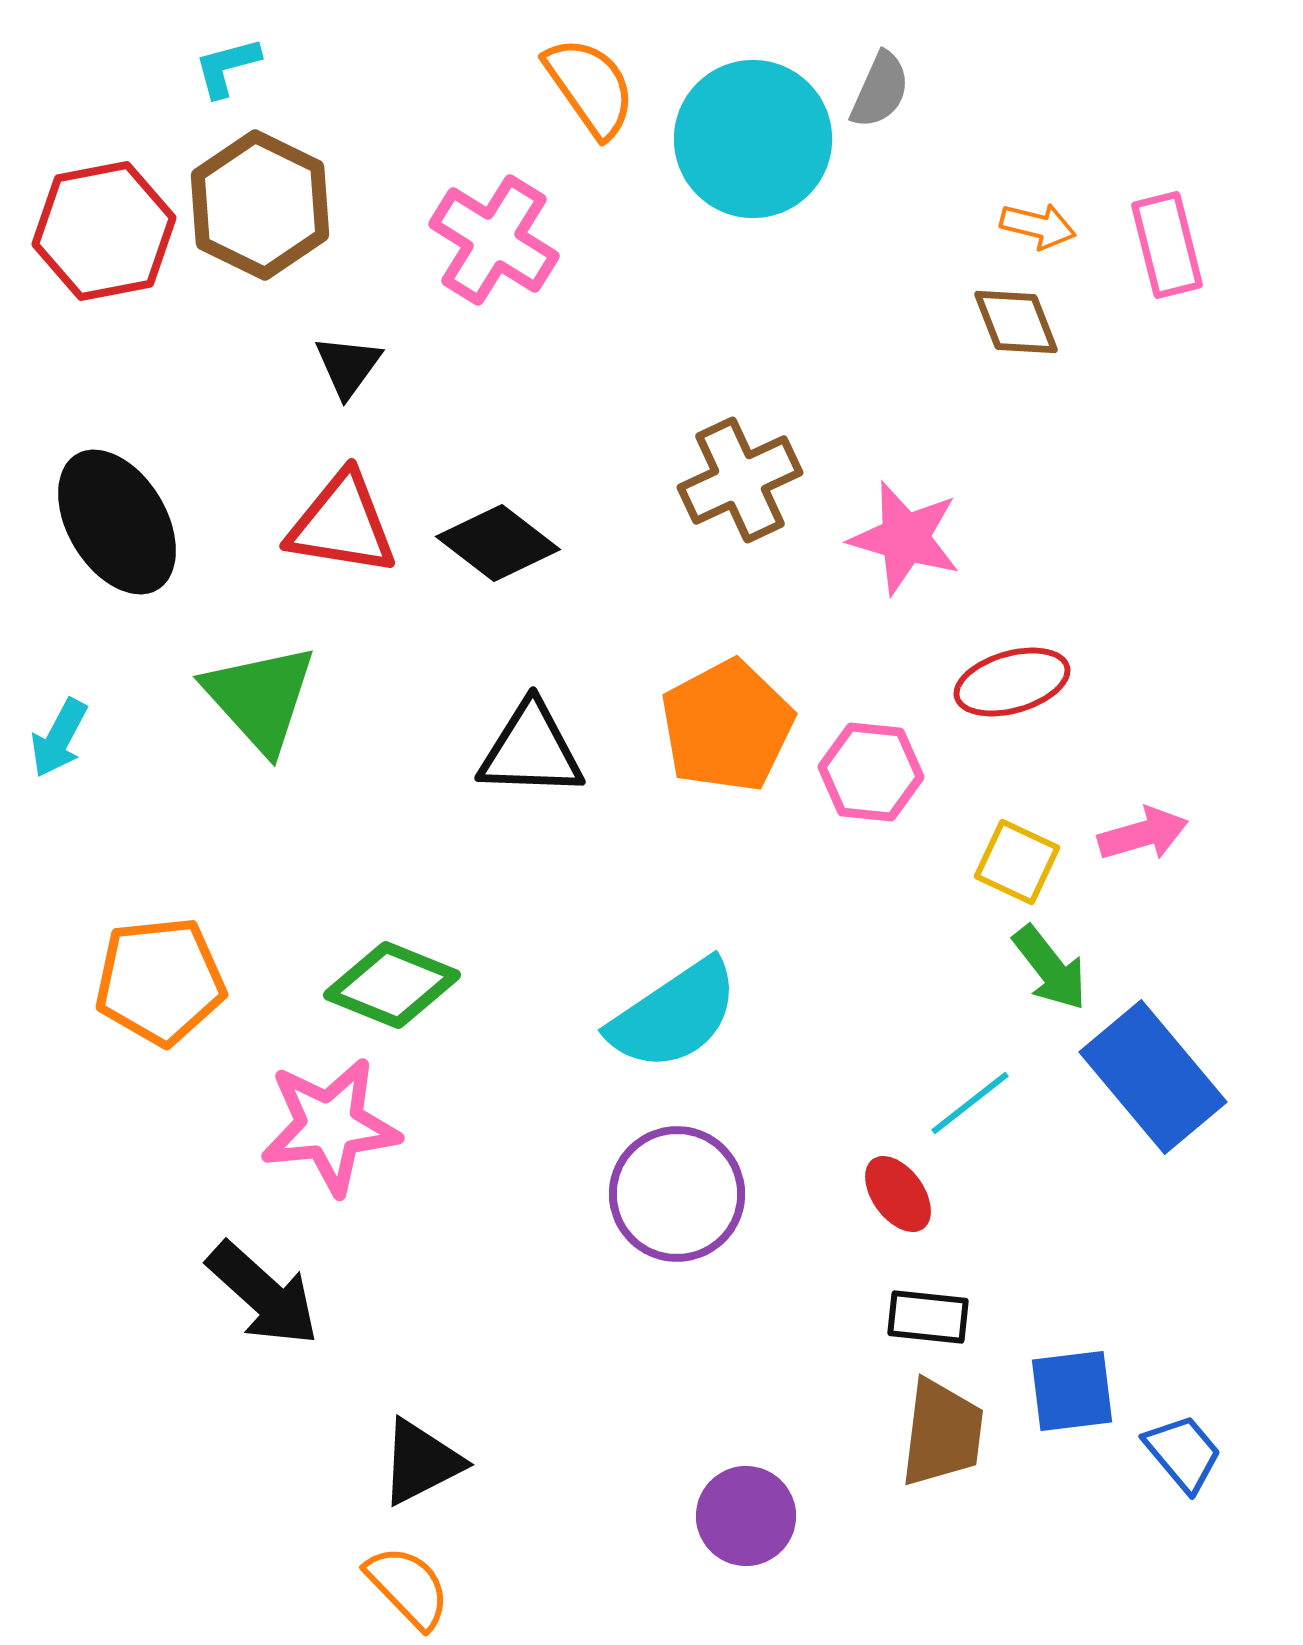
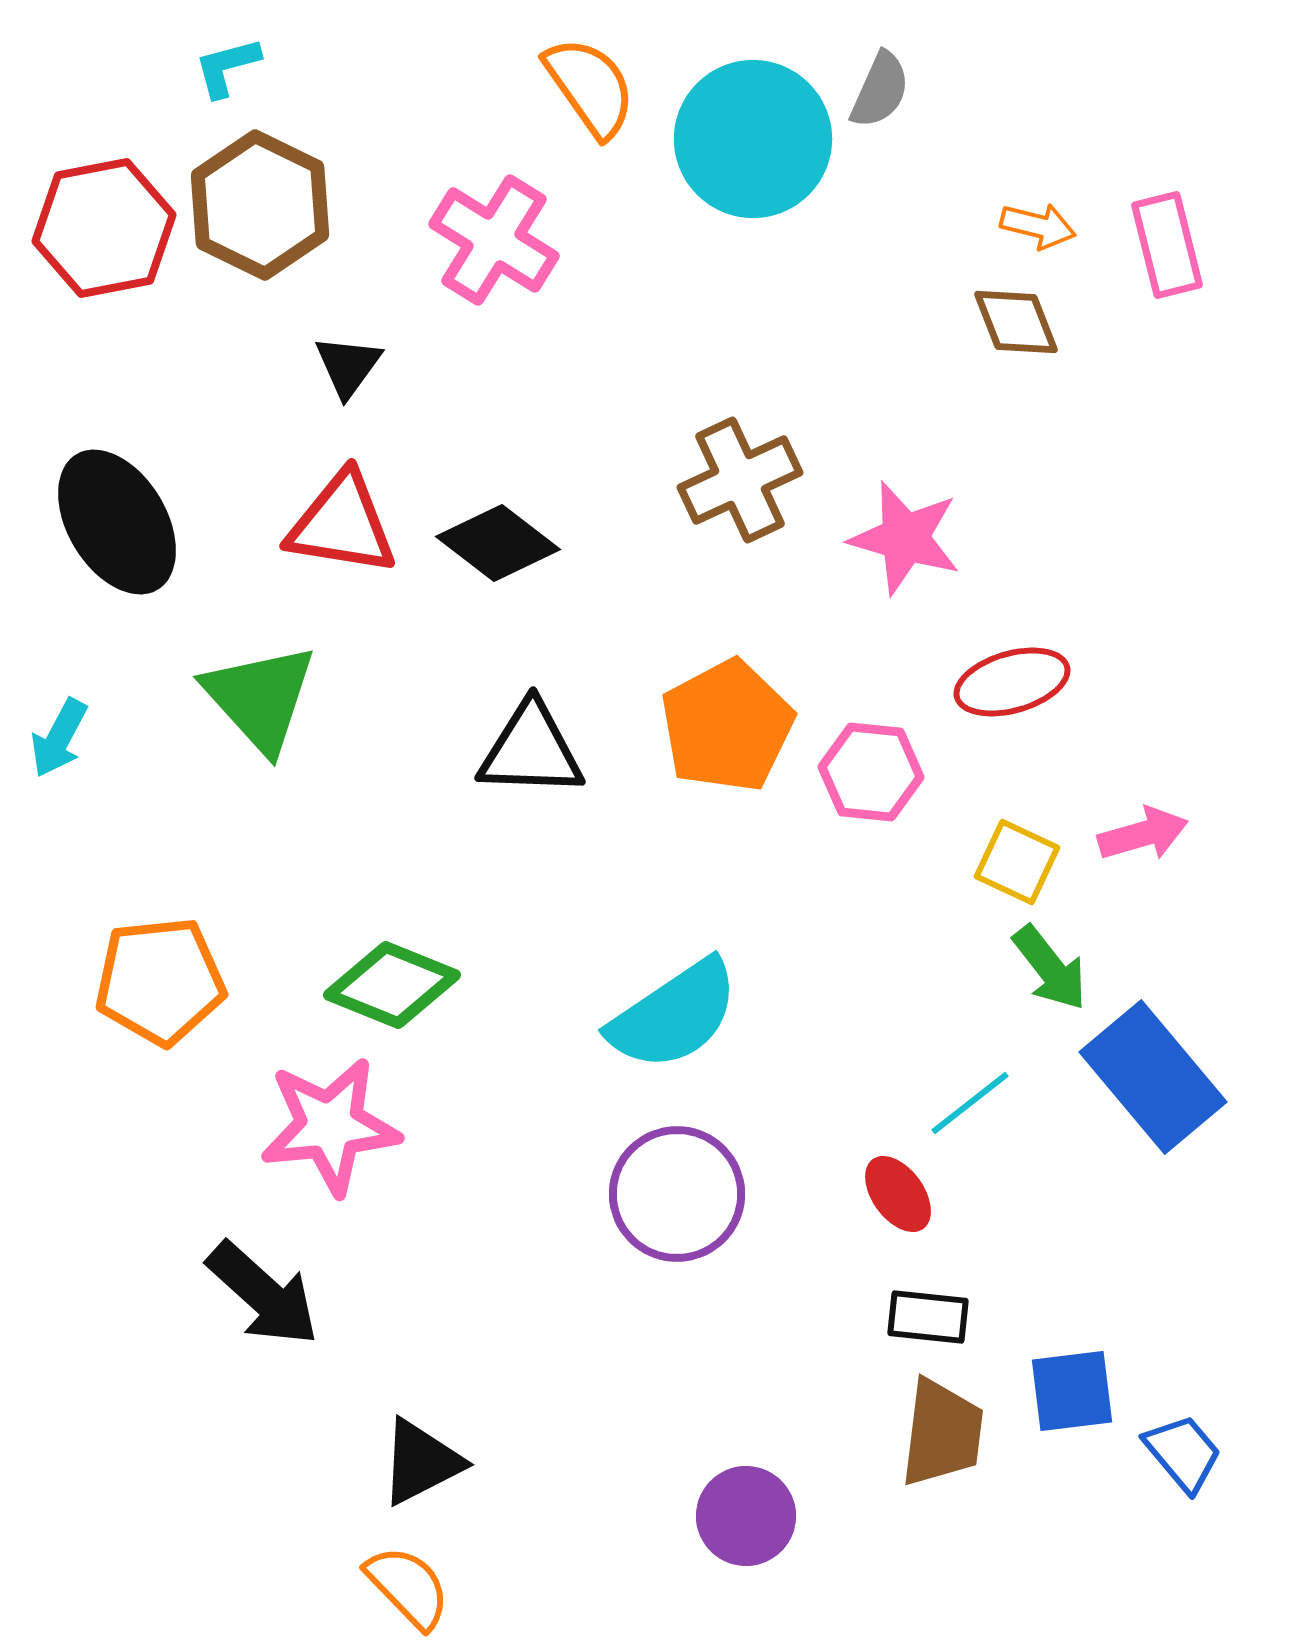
red hexagon at (104, 231): moved 3 px up
